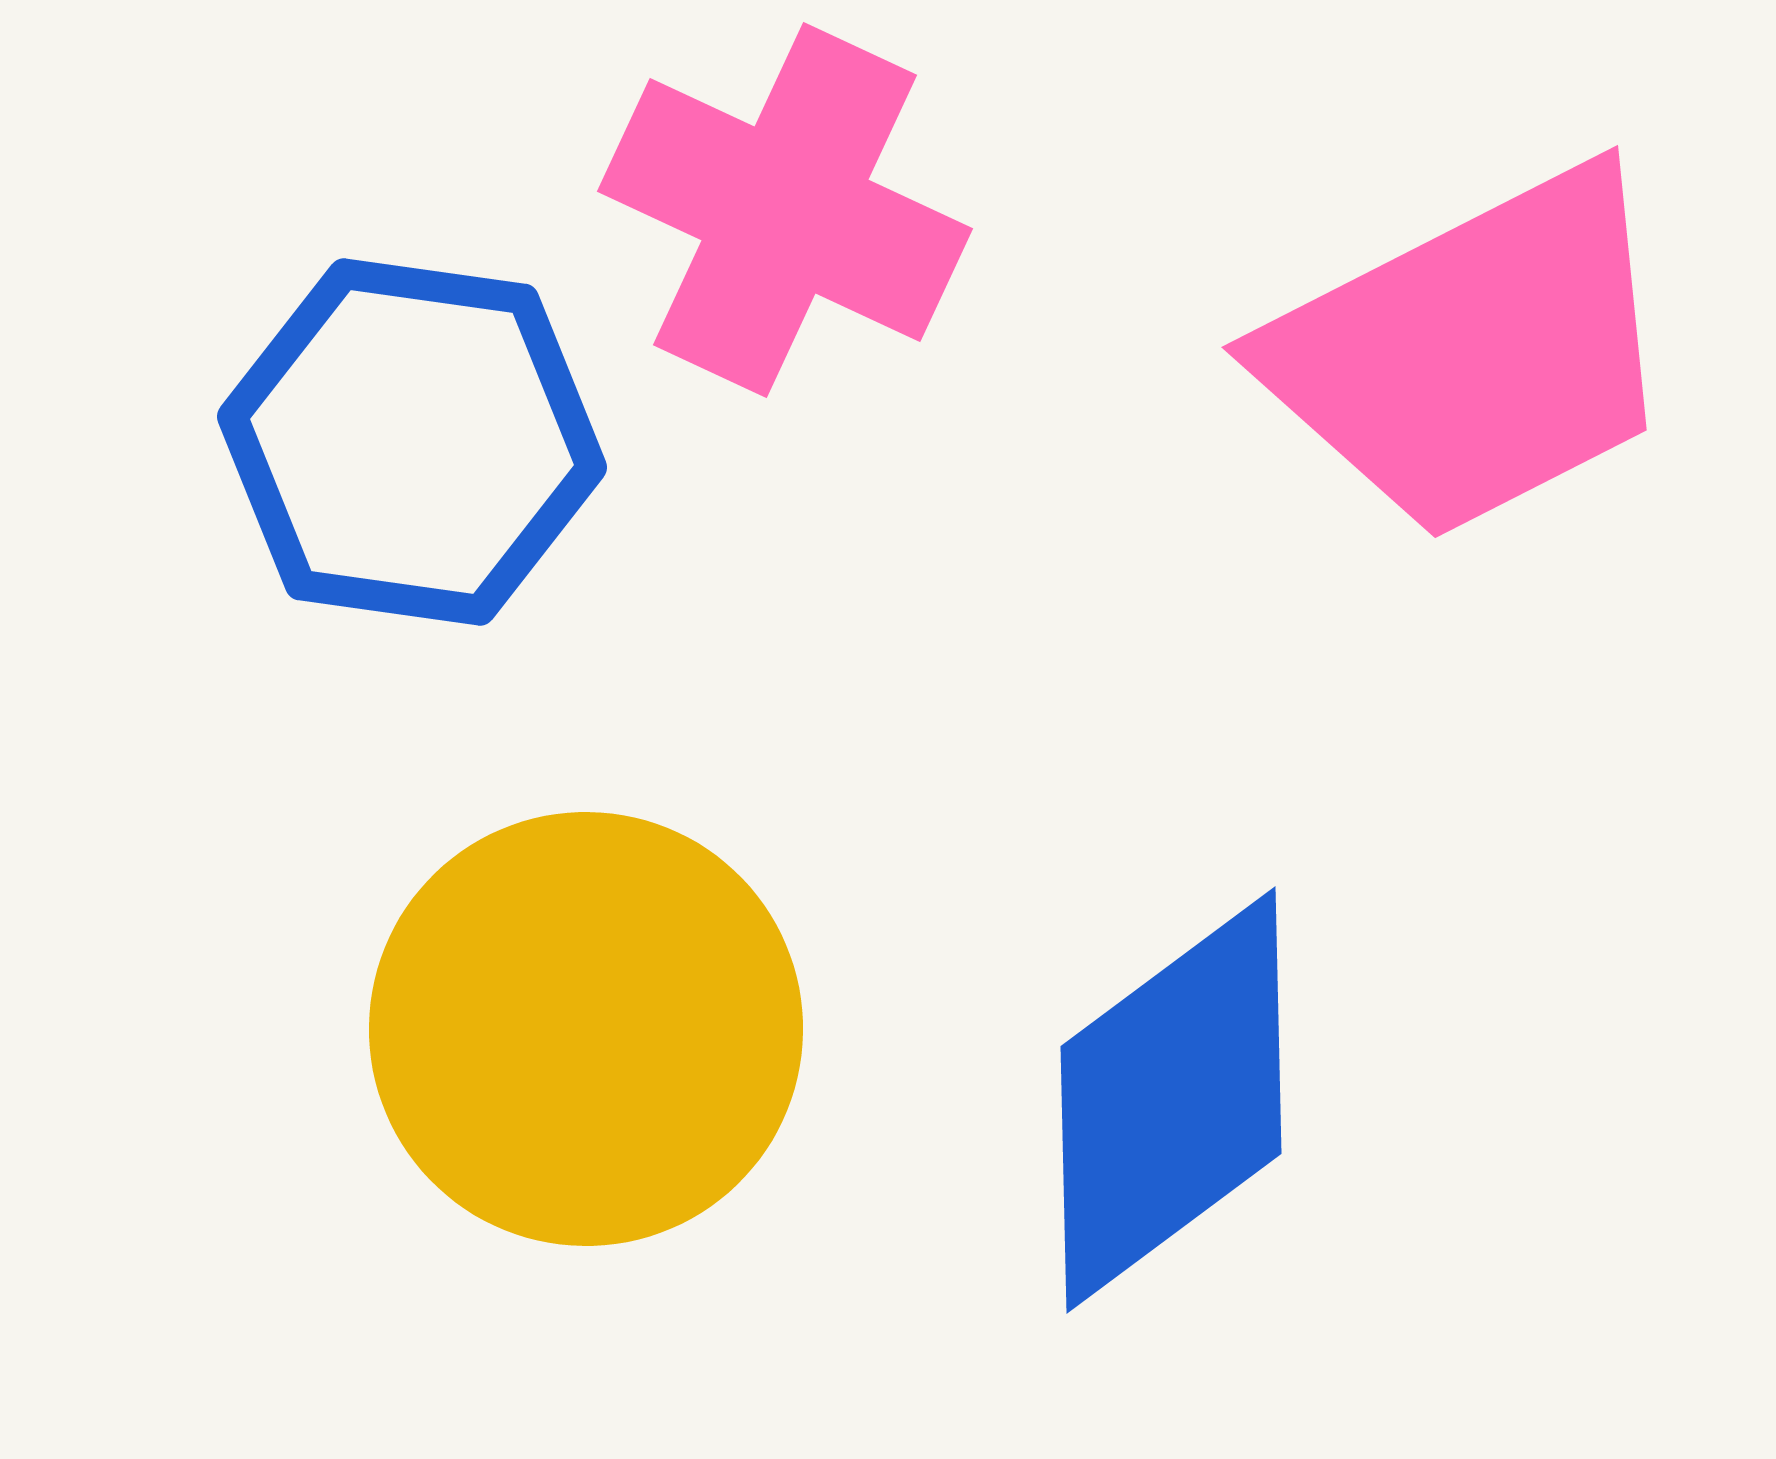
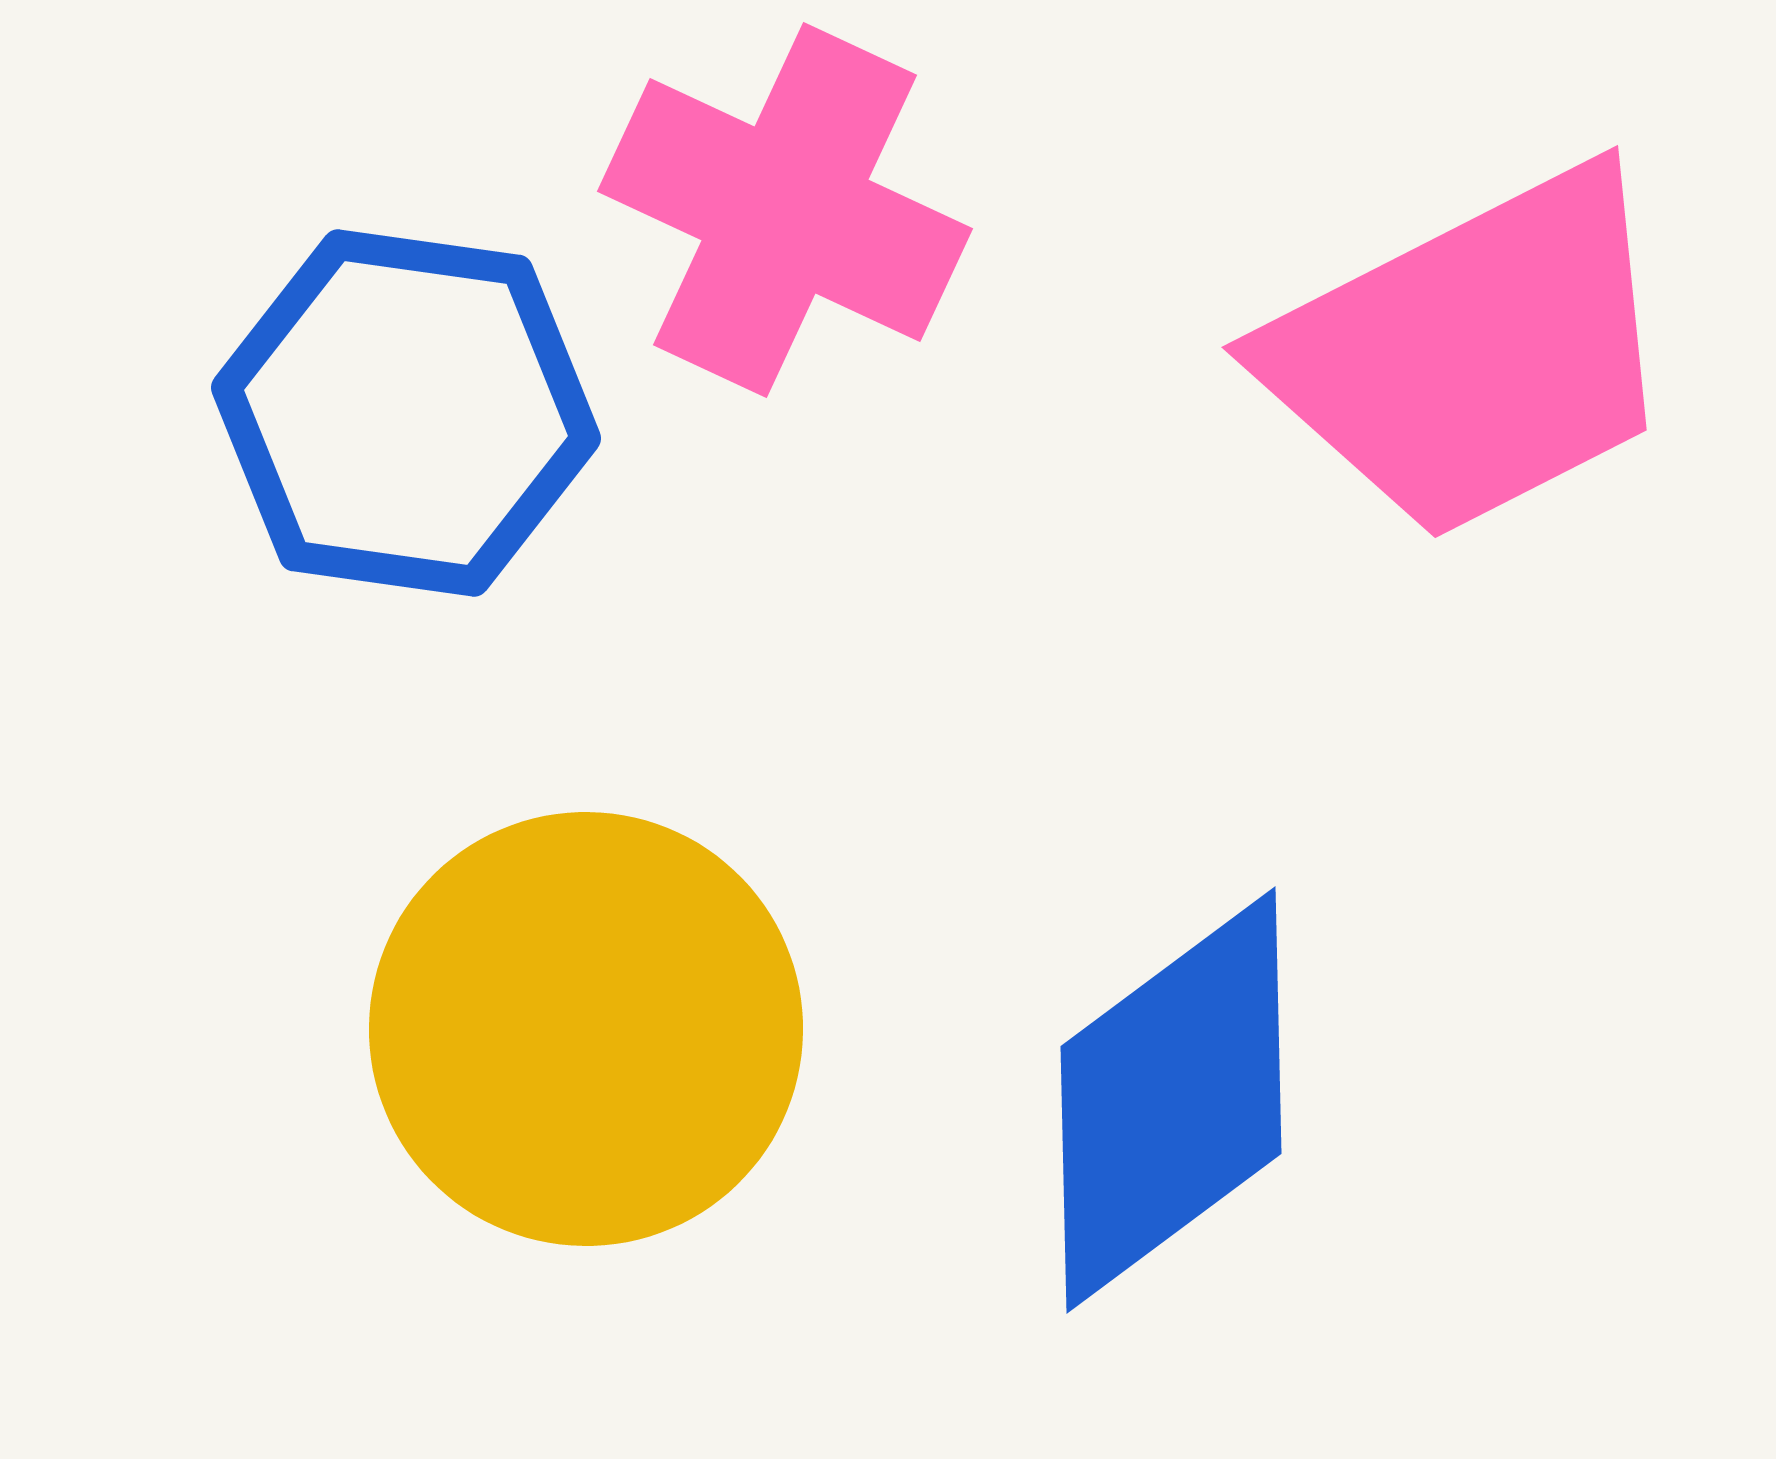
blue hexagon: moved 6 px left, 29 px up
